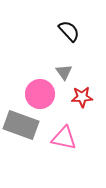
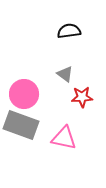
black semicircle: rotated 55 degrees counterclockwise
gray triangle: moved 1 px right, 2 px down; rotated 18 degrees counterclockwise
pink circle: moved 16 px left
